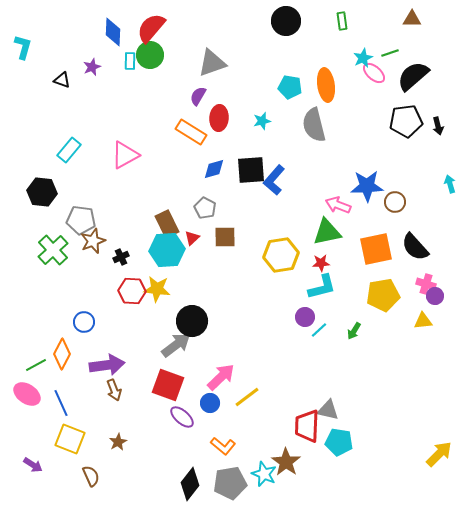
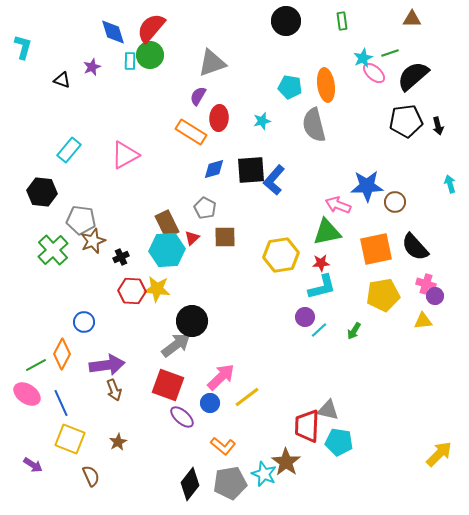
blue diamond at (113, 32): rotated 20 degrees counterclockwise
